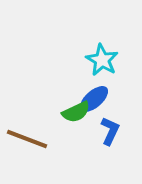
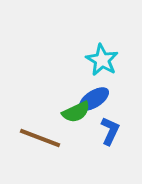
blue ellipse: rotated 8 degrees clockwise
brown line: moved 13 px right, 1 px up
